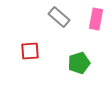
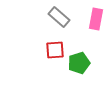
red square: moved 25 px right, 1 px up
